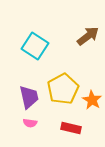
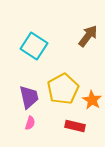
brown arrow: rotated 15 degrees counterclockwise
cyan square: moved 1 px left
pink semicircle: rotated 80 degrees counterclockwise
red rectangle: moved 4 px right, 2 px up
